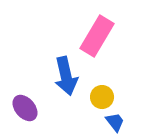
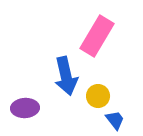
yellow circle: moved 4 px left, 1 px up
purple ellipse: rotated 52 degrees counterclockwise
blue trapezoid: moved 2 px up
